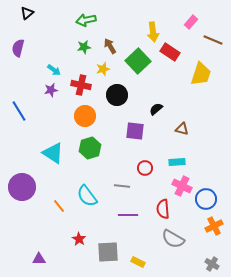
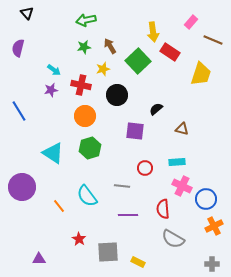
black triangle: rotated 32 degrees counterclockwise
gray cross: rotated 32 degrees counterclockwise
